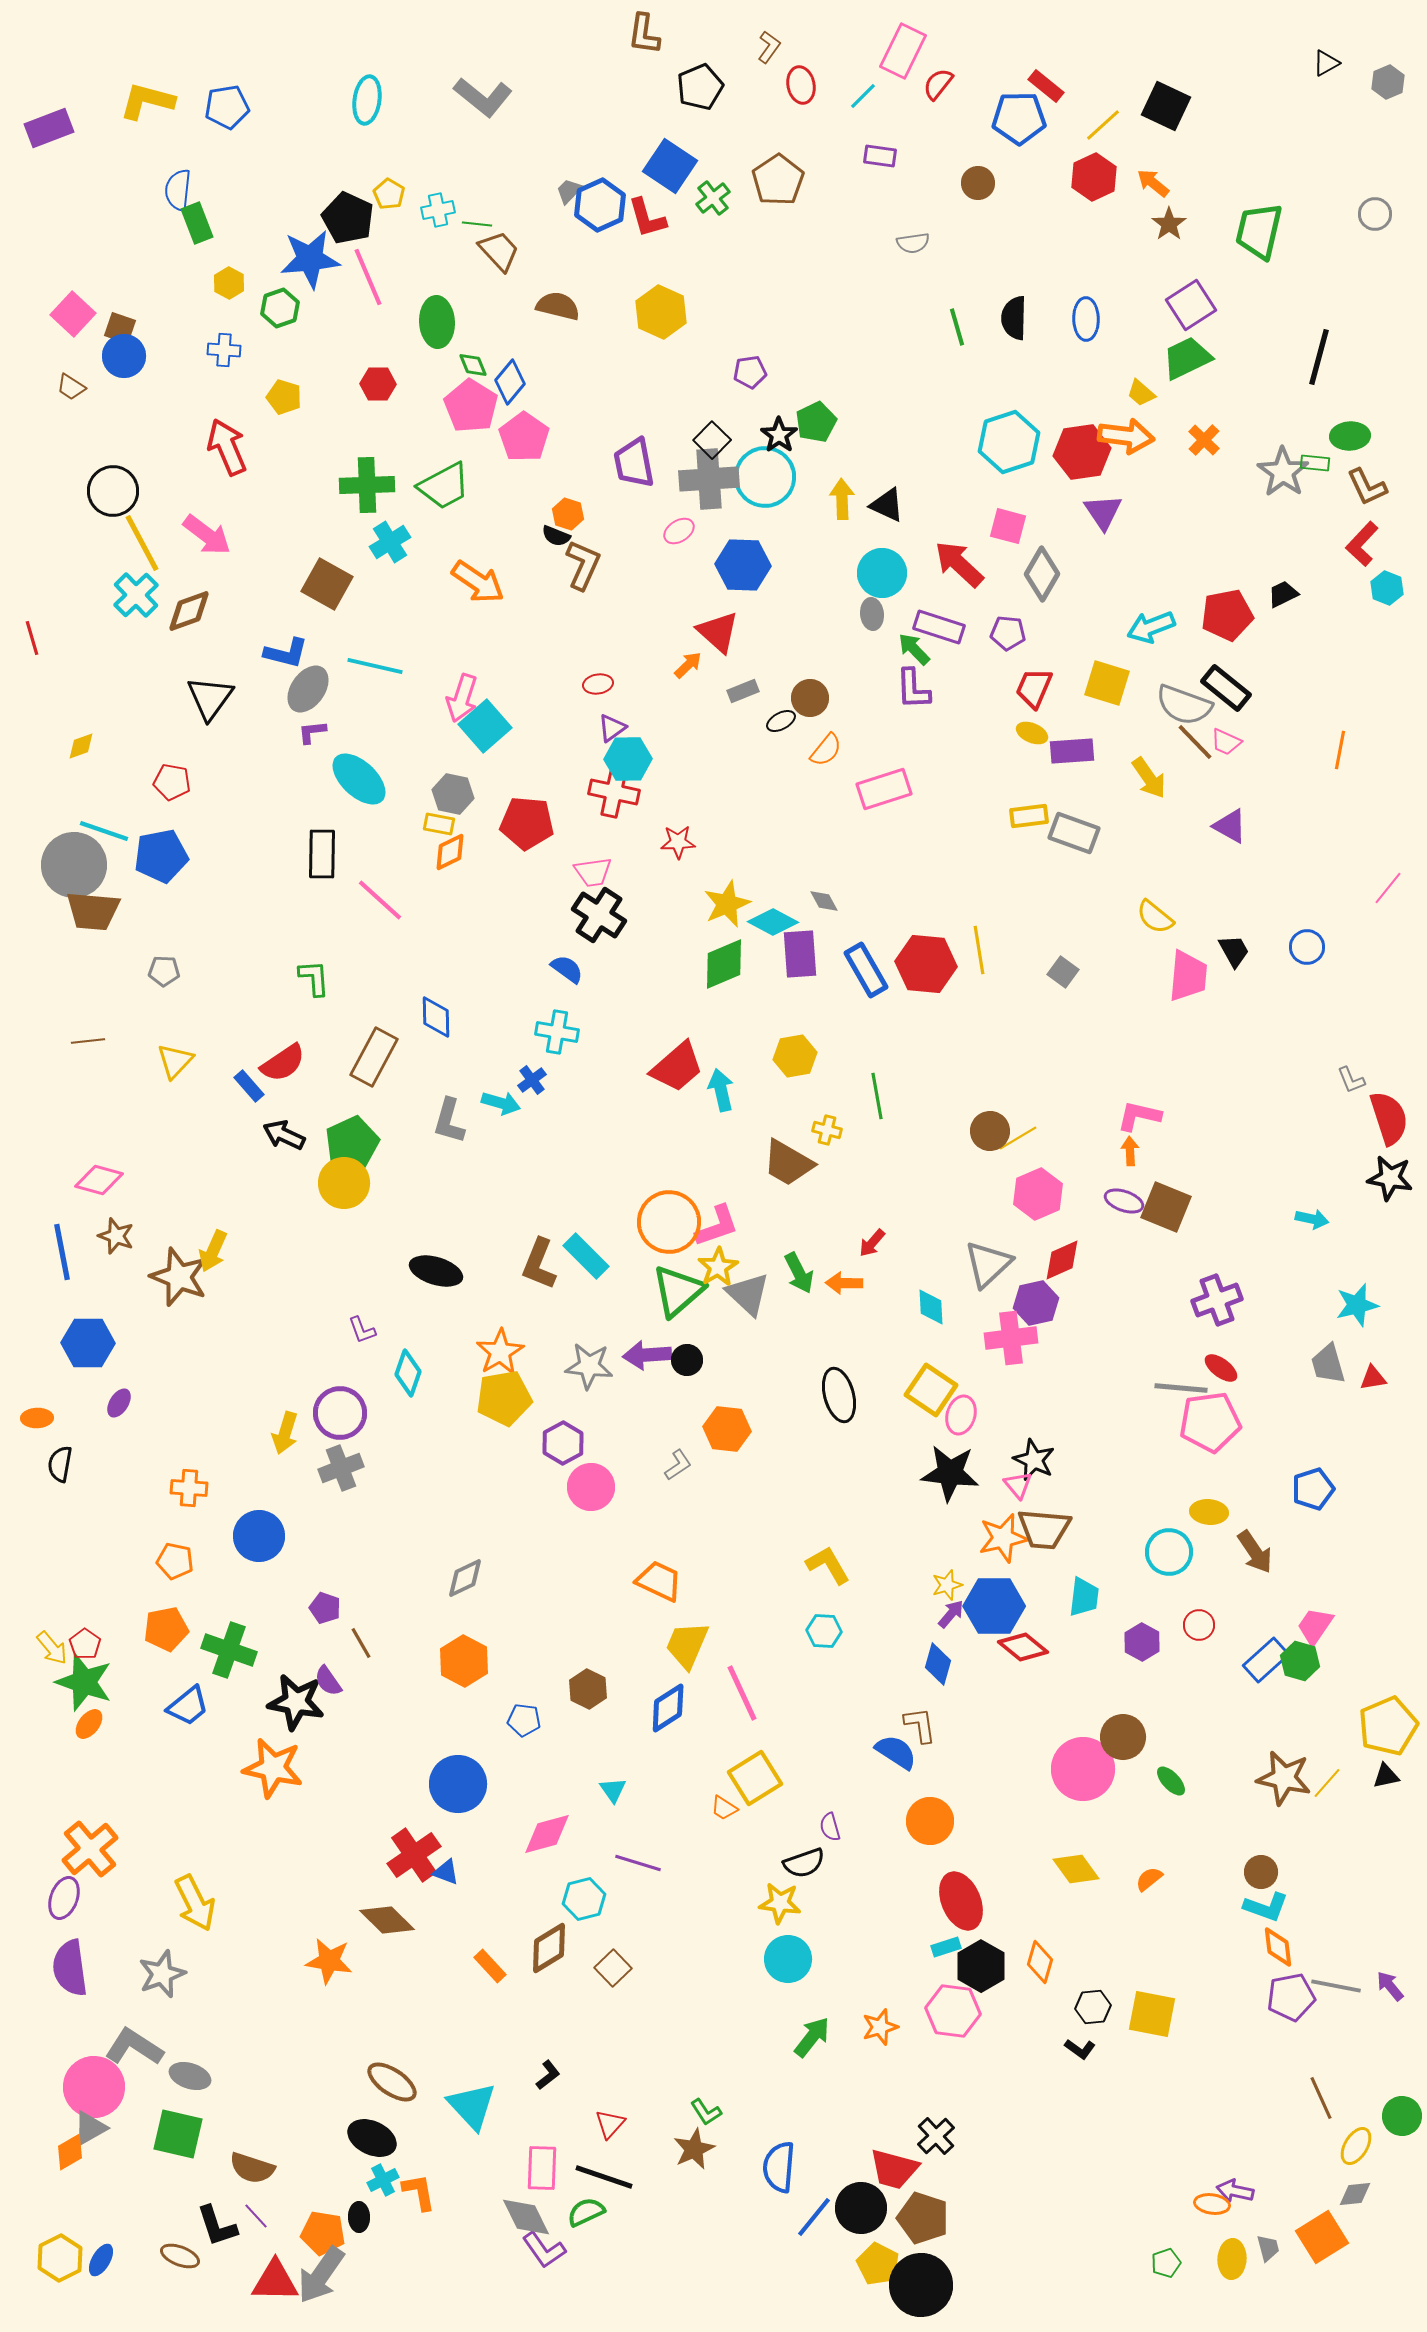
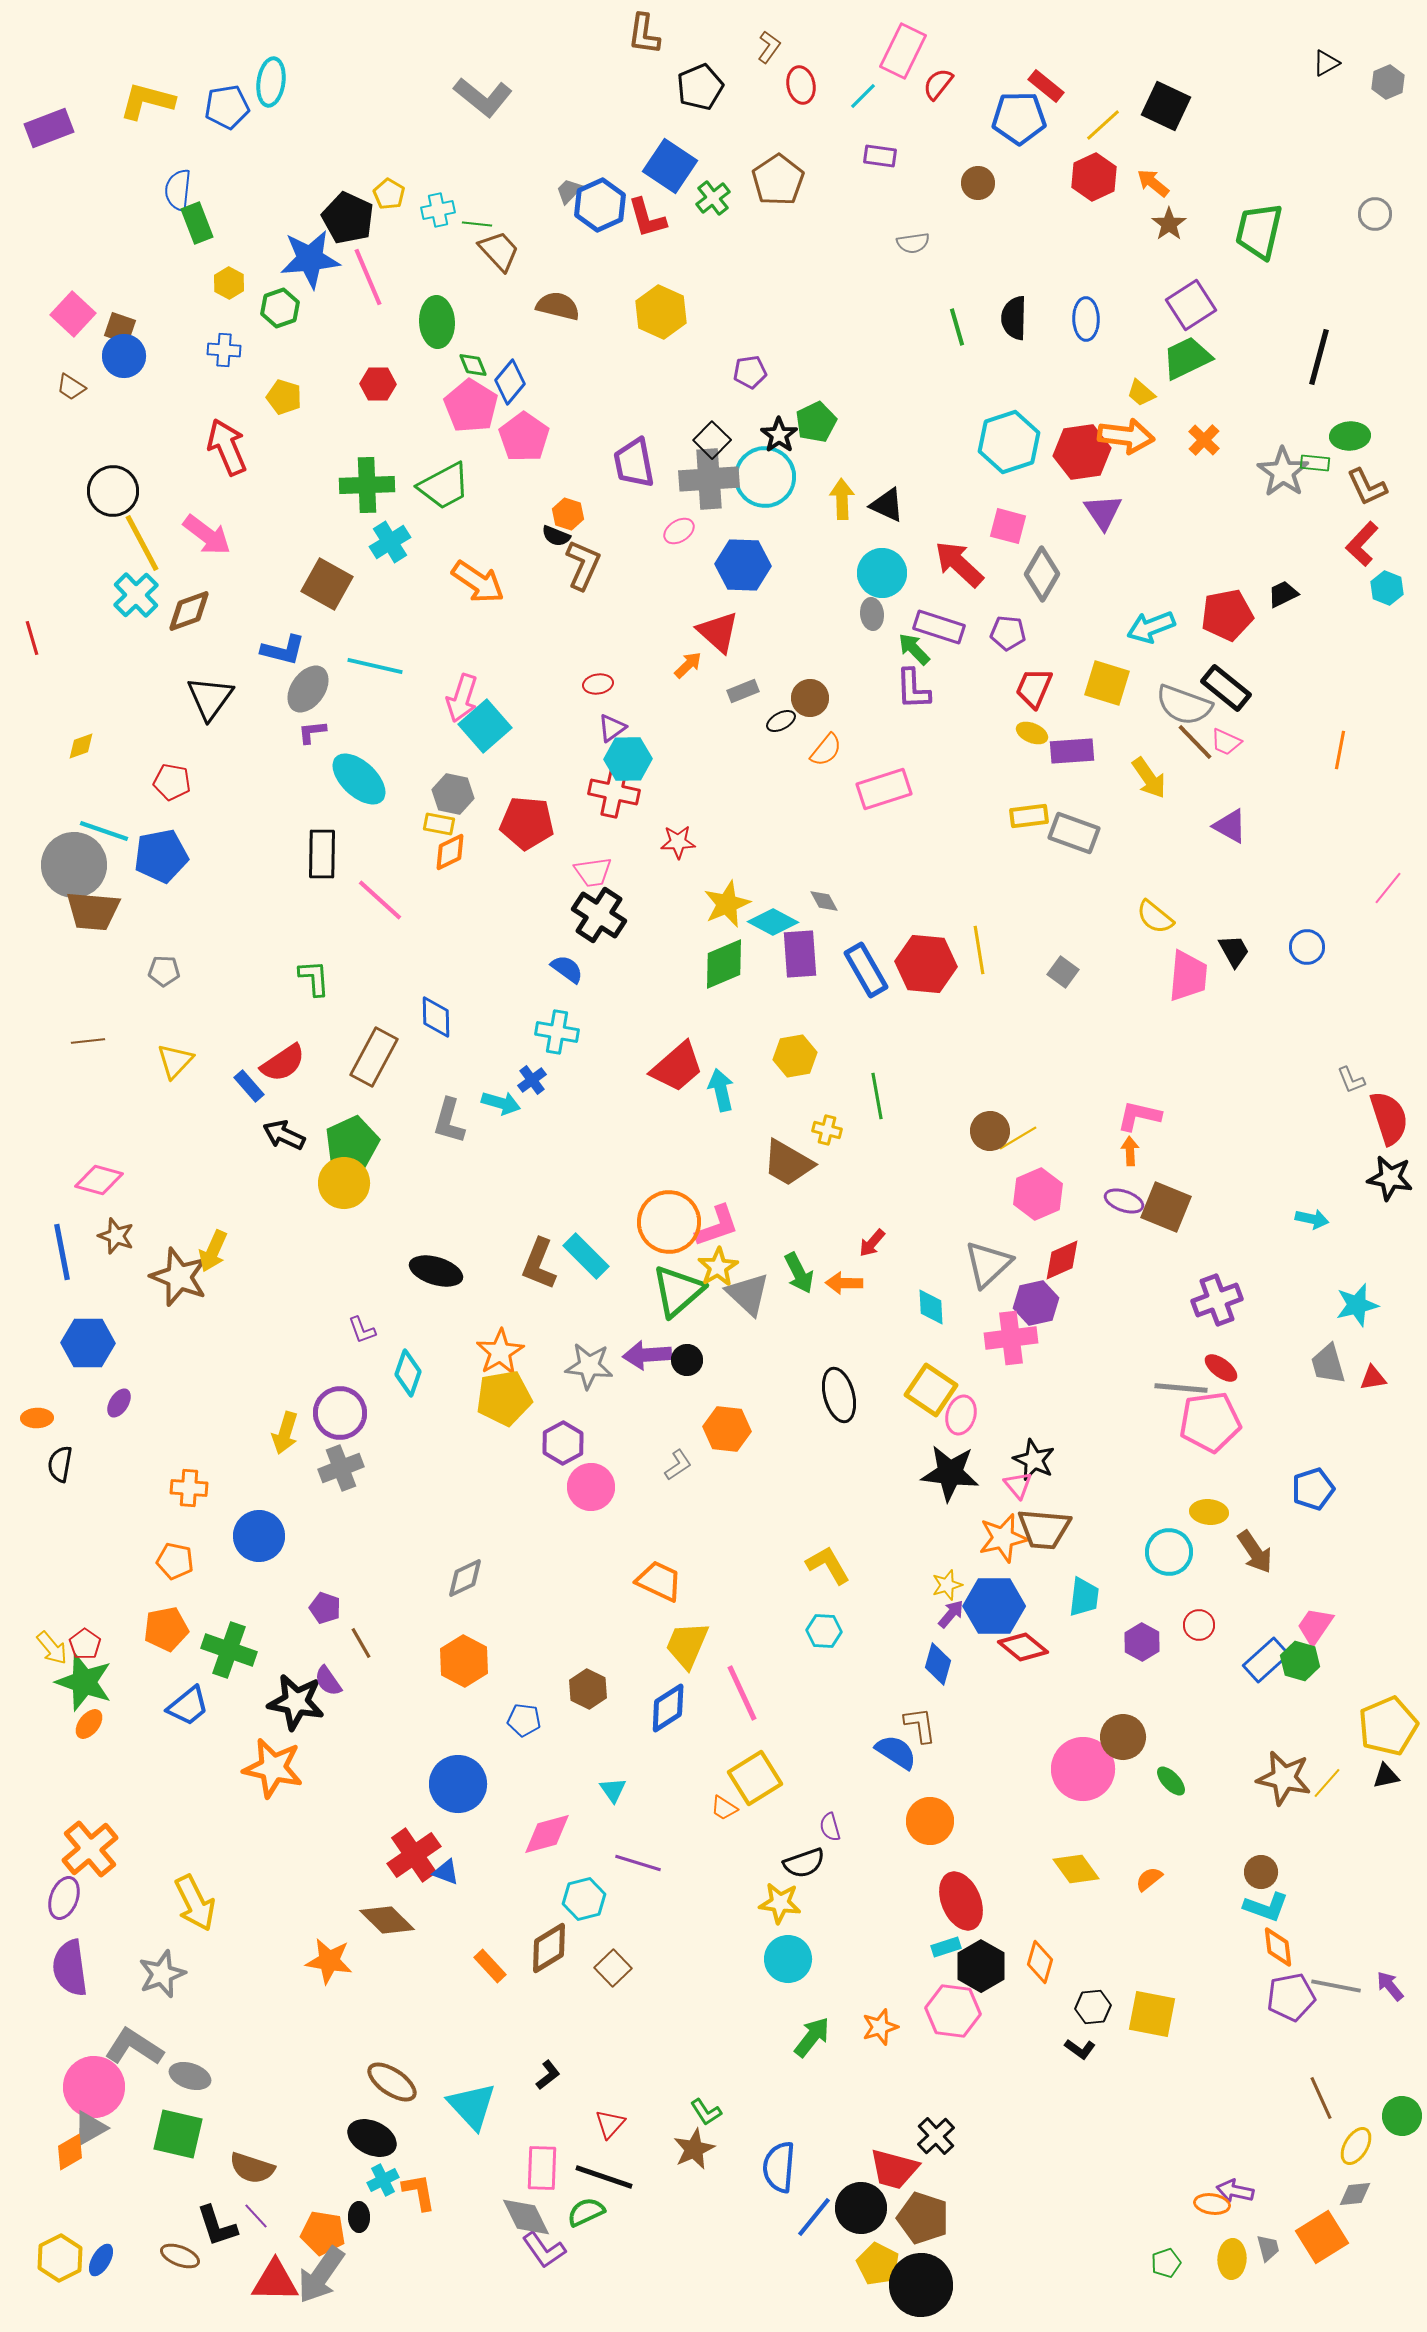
cyan ellipse at (367, 100): moved 96 px left, 18 px up
blue L-shape at (286, 653): moved 3 px left, 3 px up
